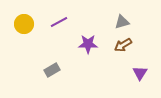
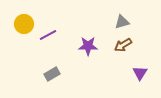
purple line: moved 11 px left, 13 px down
purple star: moved 2 px down
gray rectangle: moved 4 px down
